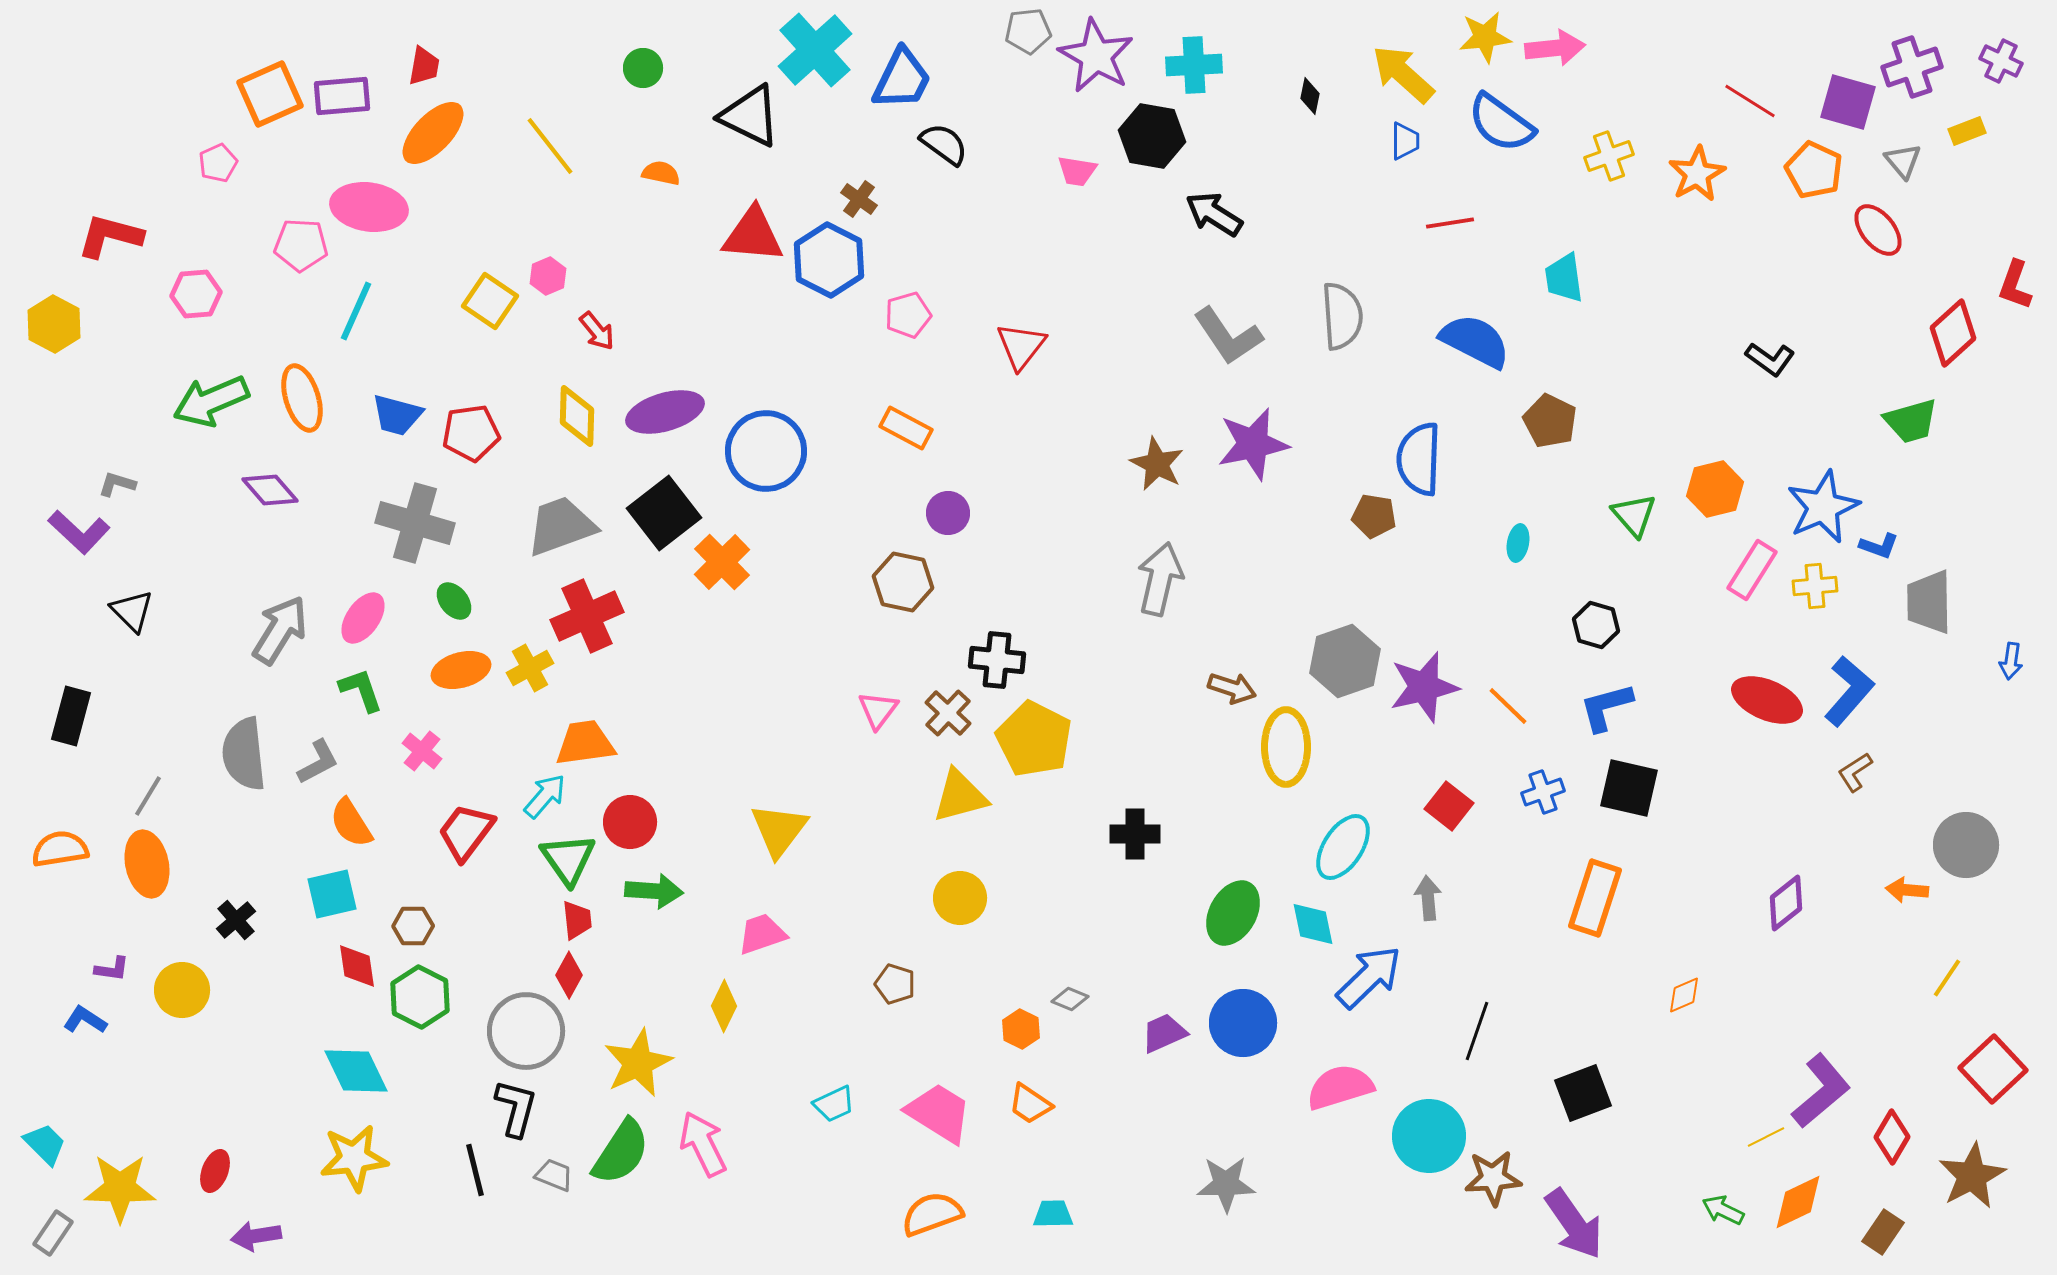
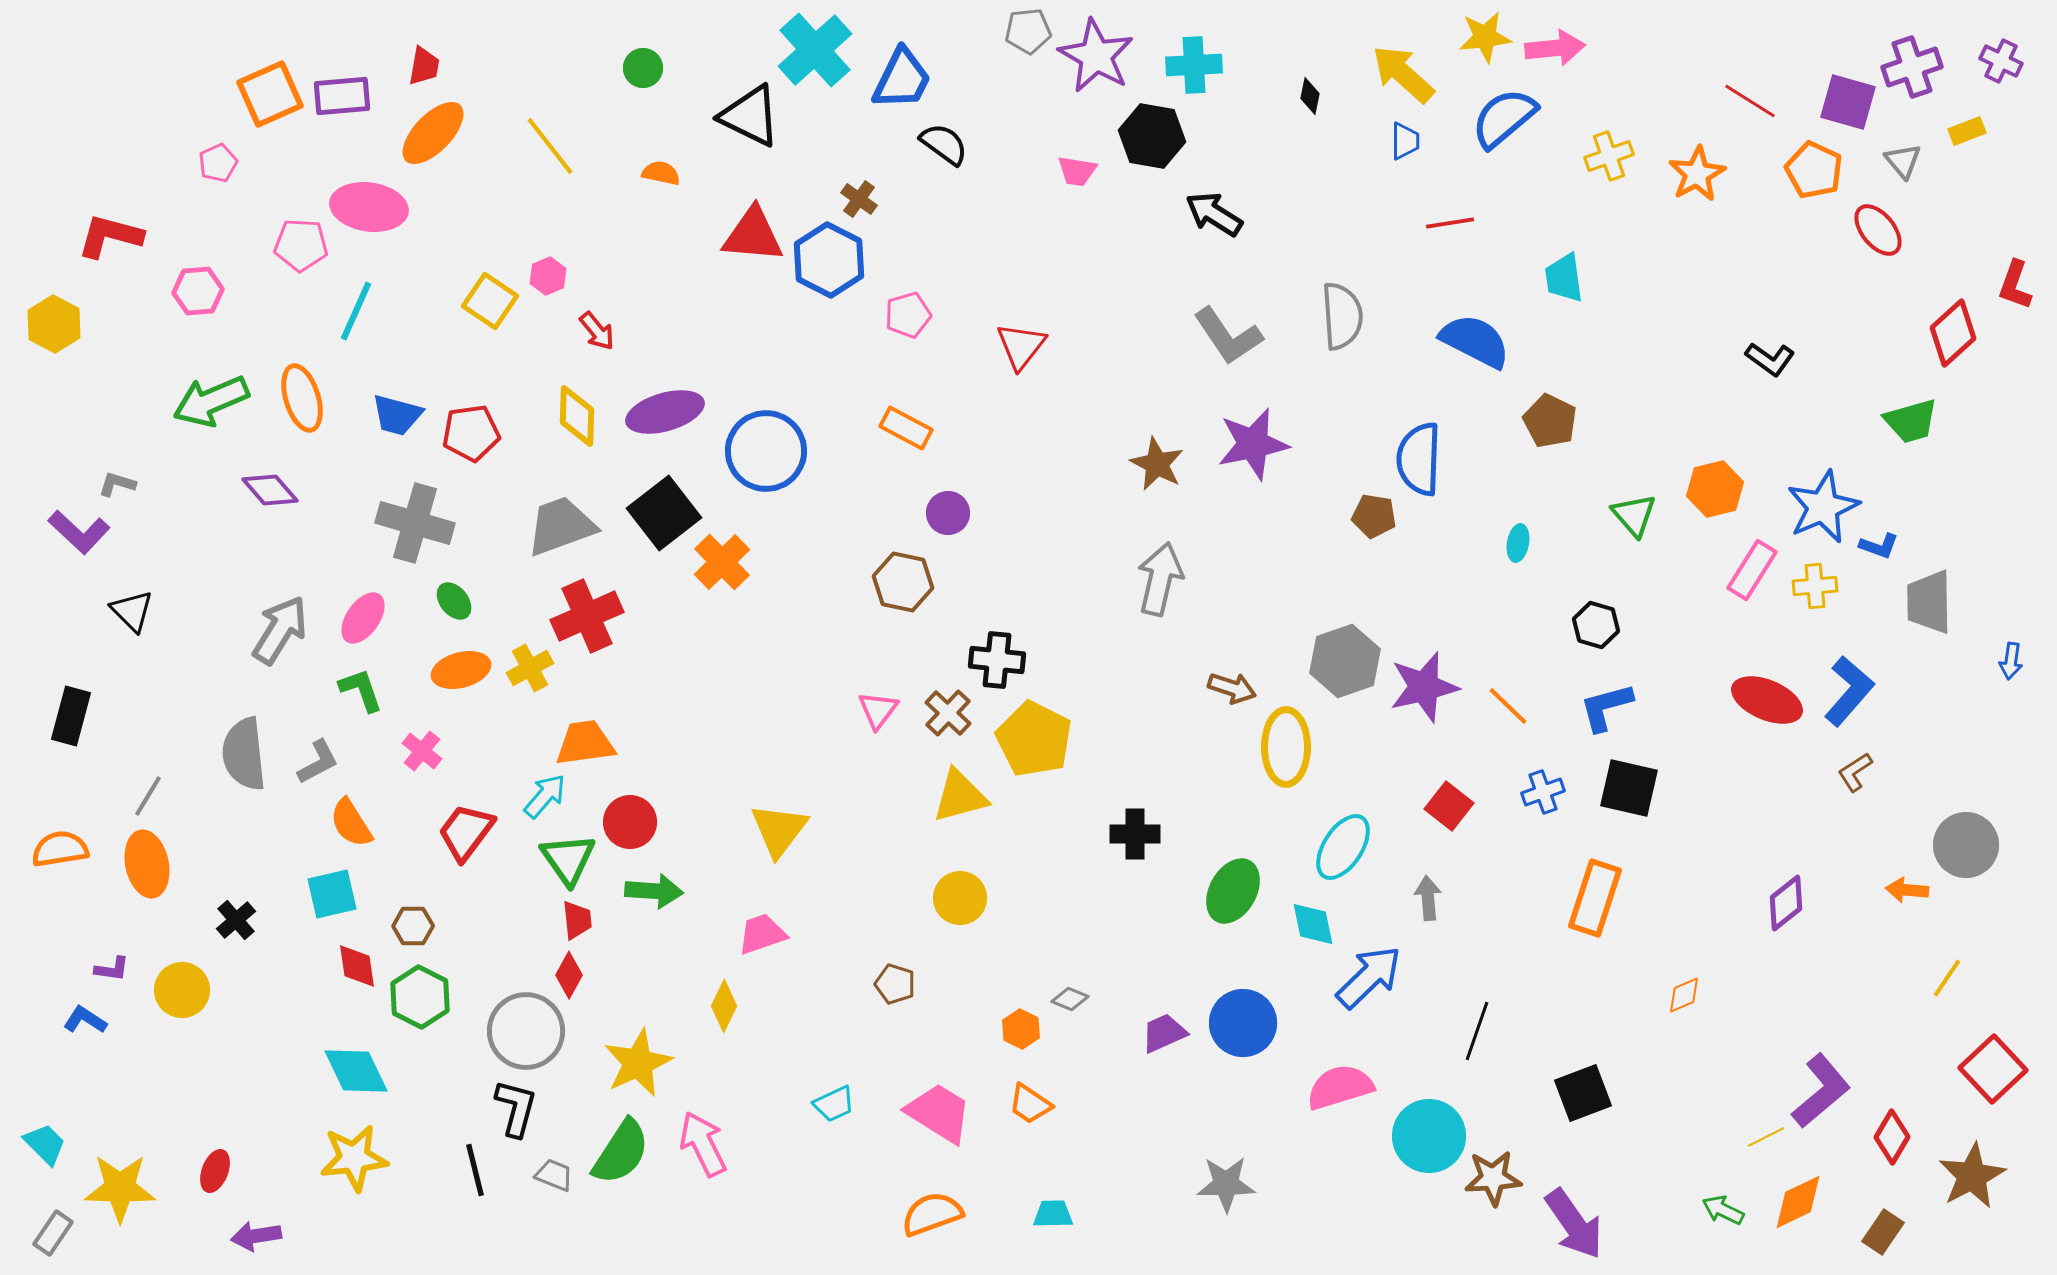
blue semicircle at (1501, 123): moved 3 px right, 5 px up; rotated 104 degrees clockwise
pink hexagon at (196, 294): moved 2 px right, 3 px up
green ellipse at (1233, 913): moved 22 px up
